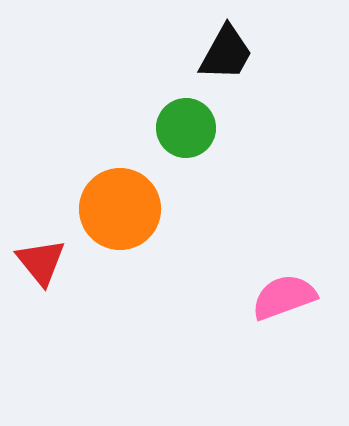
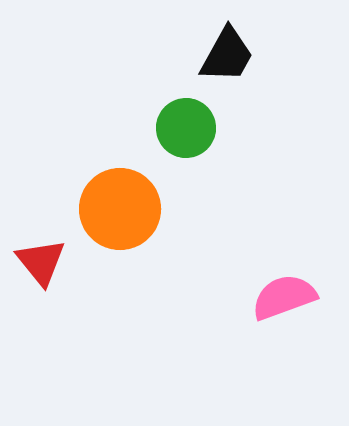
black trapezoid: moved 1 px right, 2 px down
